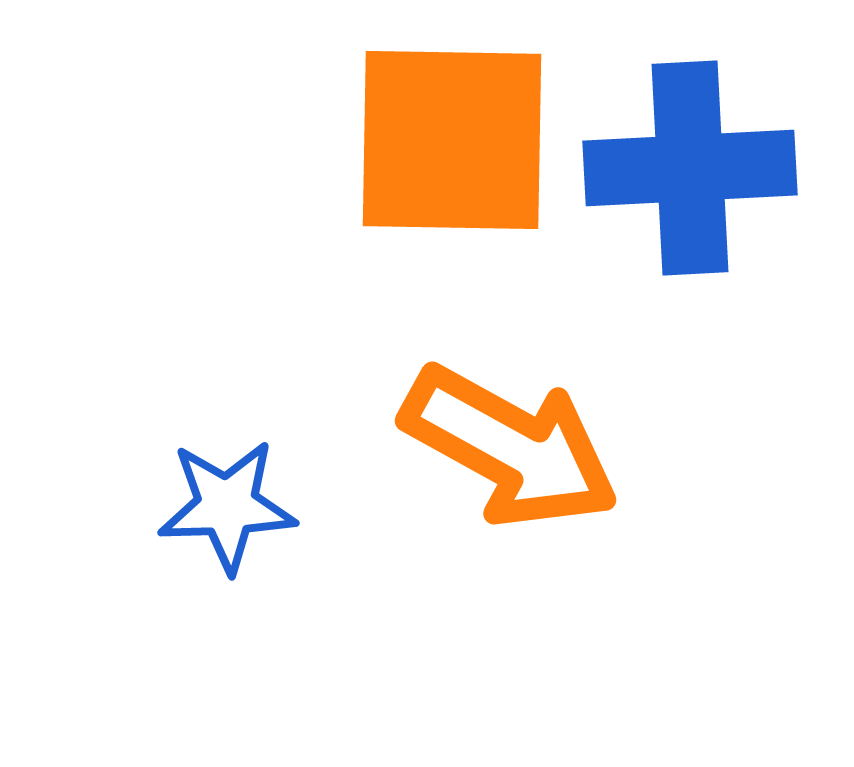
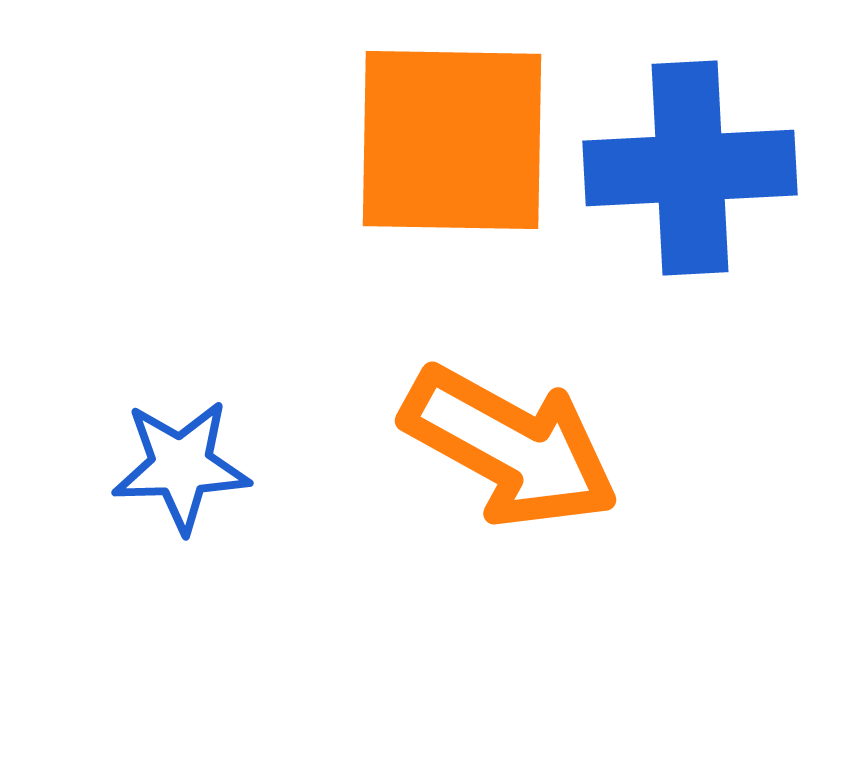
blue star: moved 46 px left, 40 px up
